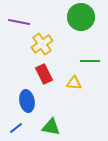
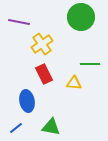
green line: moved 3 px down
